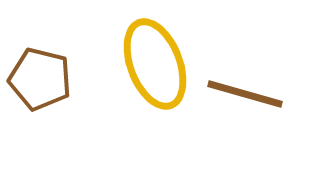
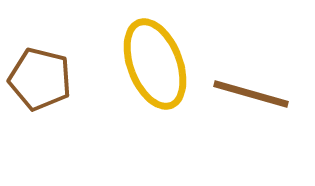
brown line: moved 6 px right
